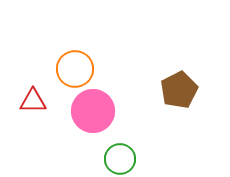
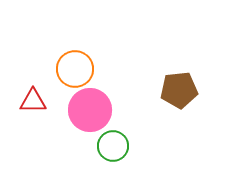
brown pentagon: rotated 21 degrees clockwise
pink circle: moved 3 px left, 1 px up
green circle: moved 7 px left, 13 px up
